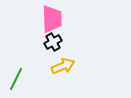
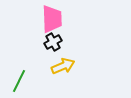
green line: moved 3 px right, 2 px down
